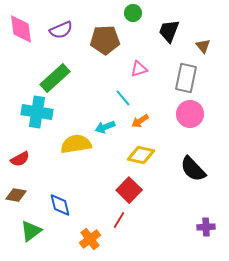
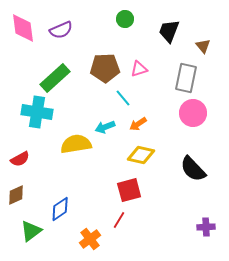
green circle: moved 8 px left, 6 px down
pink diamond: moved 2 px right, 1 px up
brown pentagon: moved 28 px down
pink circle: moved 3 px right, 1 px up
orange arrow: moved 2 px left, 3 px down
red square: rotated 30 degrees clockwise
brown diamond: rotated 35 degrees counterclockwise
blue diamond: moved 4 px down; rotated 70 degrees clockwise
